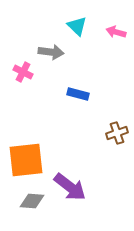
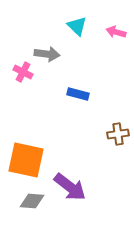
gray arrow: moved 4 px left, 2 px down
brown cross: moved 1 px right, 1 px down; rotated 10 degrees clockwise
orange square: rotated 18 degrees clockwise
